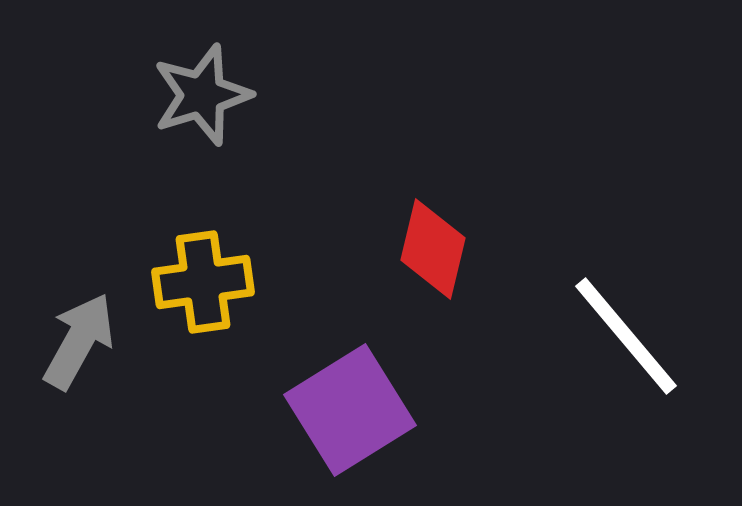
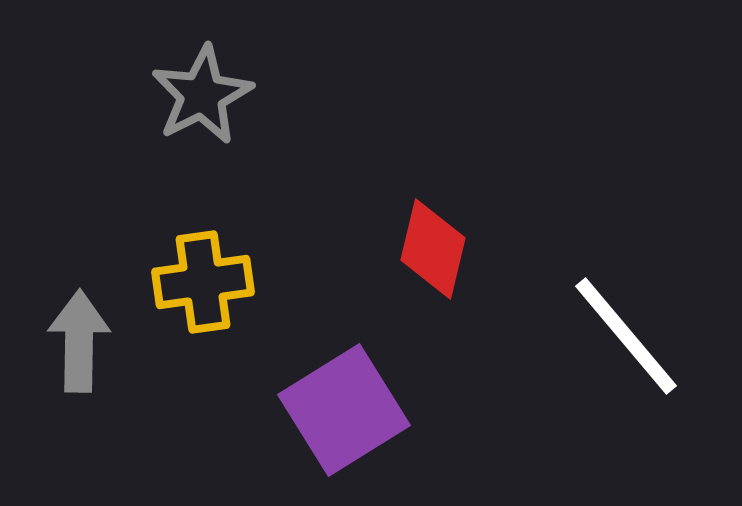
gray star: rotated 10 degrees counterclockwise
gray arrow: rotated 28 degrees counterclockwise
purple square: moved 6 px left
